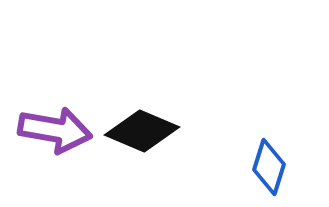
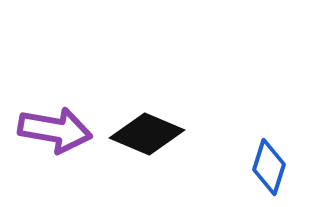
black diamond: moved 5 px right, 3 px down
